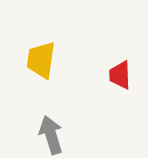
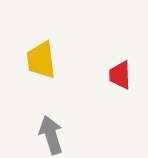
yellow trapezoid: rotated 15 degrees counterclockwise
